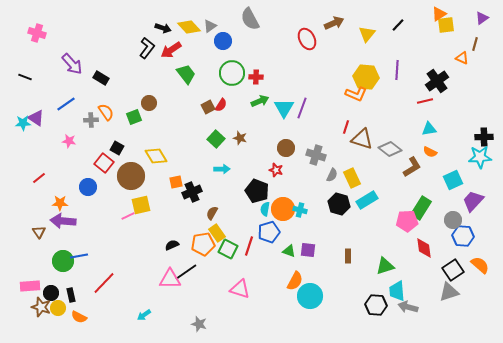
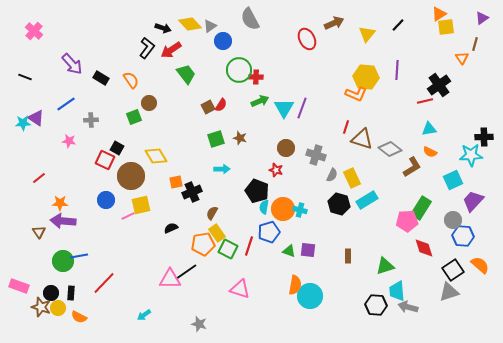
yellow square at (446, 25): moved 2 px down
yellow diamond at (189, 27): moved 1 px right, 3 px up
pink cross at (37, 33): moved 3 px left, 2 px up; rotated 24 degrees clockwise
orange triangle at (462, 58): rotated 32 degrees clockwise
green circle at (232, 73): moved 7 px right, 3 px up
black cross at (437, 81): moved 2 px right, 4 px down
orange semicircle at (106, 112): moved 25 px right, 32 px up
green square at (216, 139): rotated 30 degrees clockwise
cyan star at (480, 157): moved 9 px left, 2 px up
red square at (104, 163): moved 1 px right, 3 px up; rotated 12 degrees counterclockwise
blue circle at (88, 187): moved 18 px right, 13 px down
cyan semicircle at (265, 209): moved 1 px left, 2 px up
black semicircle at (172, 245): moved 1 px left, 17 px up
red diamond at (424, 248): rotated 10 degrees counterclockwise
orange semicircle at (295, 281): moved 4 px down; rotated 18 degrees counterclockwise
pink rectangle at (30, 286): moved 11 px left; rotated 24 degrees clockwise
black rectangle at (71, 295): moved 2 px up; rotated 16 degrees clockwise
